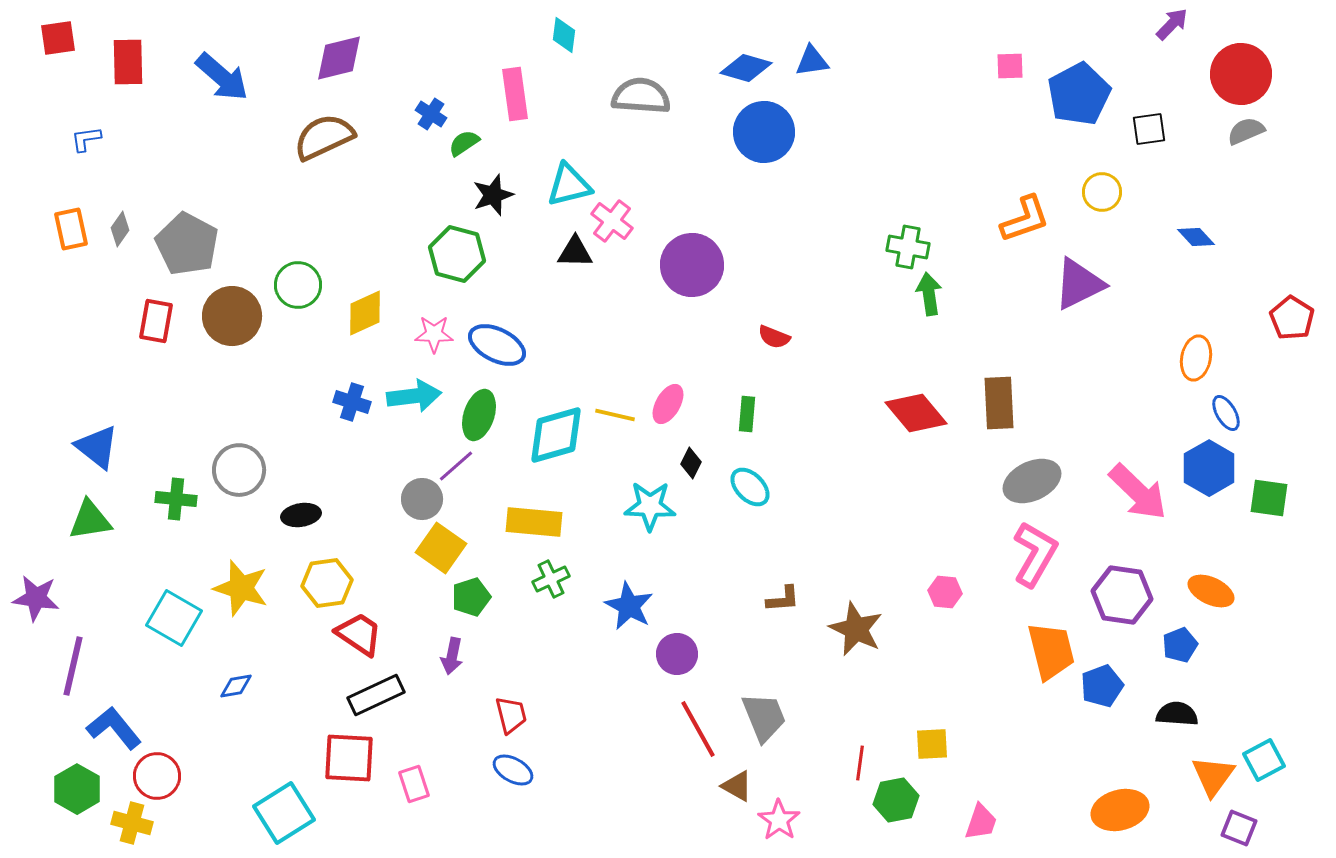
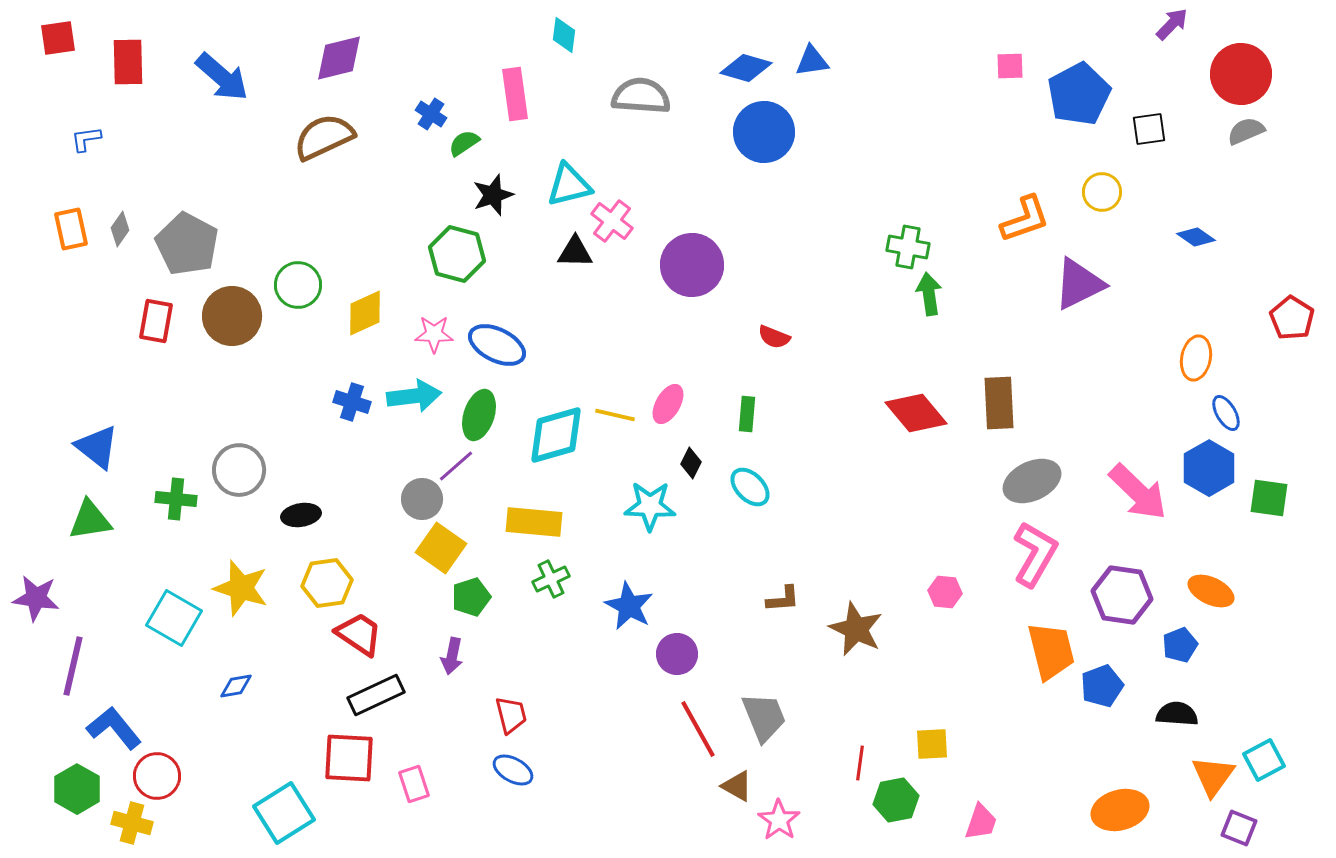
blue diamond at (1196, 237): rotated 12 degrees counterclockwise
